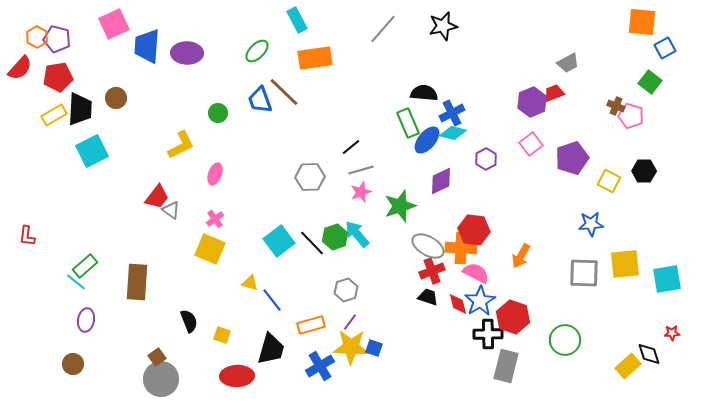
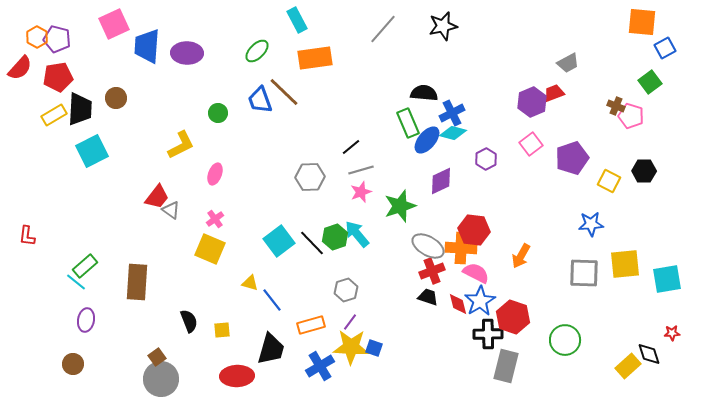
green square at (650, 82): rotated 15 degrees clockwise
yellow square at (222, 335): moved 5 px up; rotated 24 degrees counterclockwise
